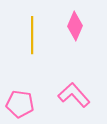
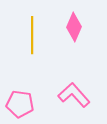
pink diamond: moved 1 px left, 1 px down
